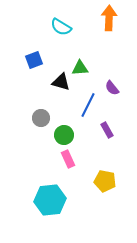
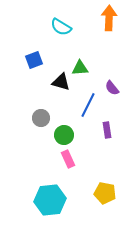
purple rectangle: rotated 21 degrees clockwise
yellow pentagon: moved 12 px down
